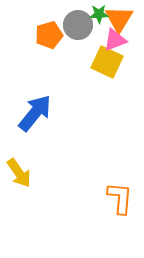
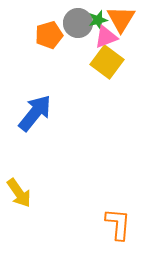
green star: moved 1 px left, 6 px down; rotated 12 degrees counterclockwise
orange triangle: moved 2 px right
gray circle: moved 2 px up
pink triangle: moved 9 px left, 3 px up
yellow square: rotated 12 degrees clockwise
yellow arrow: moved 20 px down
orange L-shape: moved 2 px left, 26 px down
